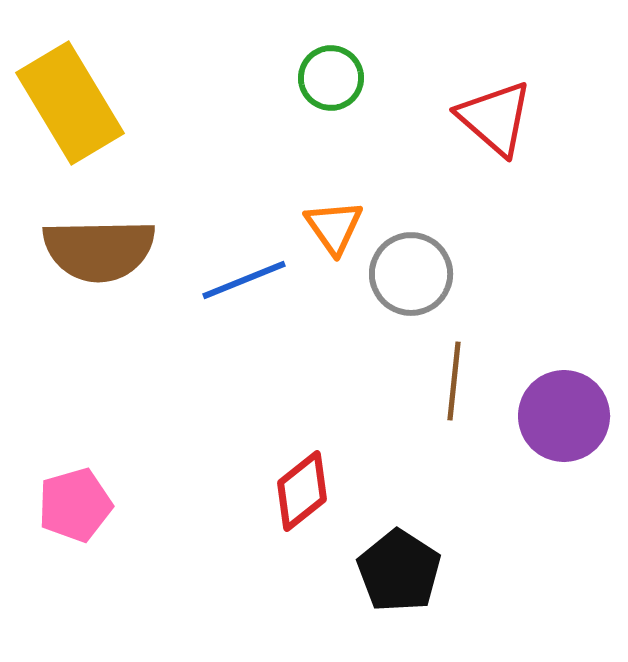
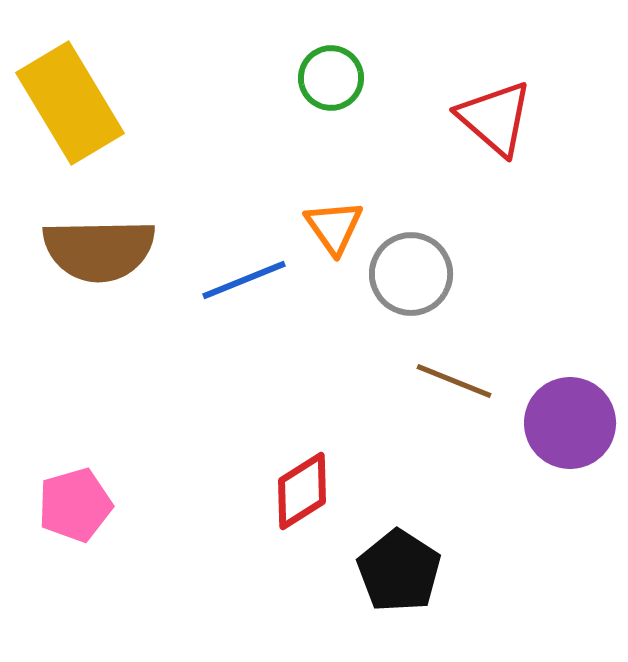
brown line: rotated 74 degrees counterclockwise
purple circle: moved 6 px right, 7 px down
red diamond: rotated 6 degrees clockwise
